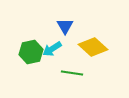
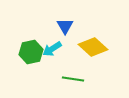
green line: moved 1 px right, 6 px down
